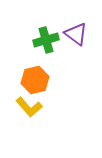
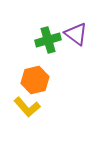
green cross: moved 2 px right
yellow L-shape: moved 2 px left
